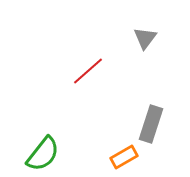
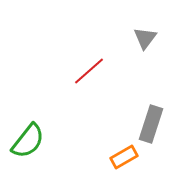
red line: moved 1 px right
green semicircle: moved 15 px left, 13 px up
